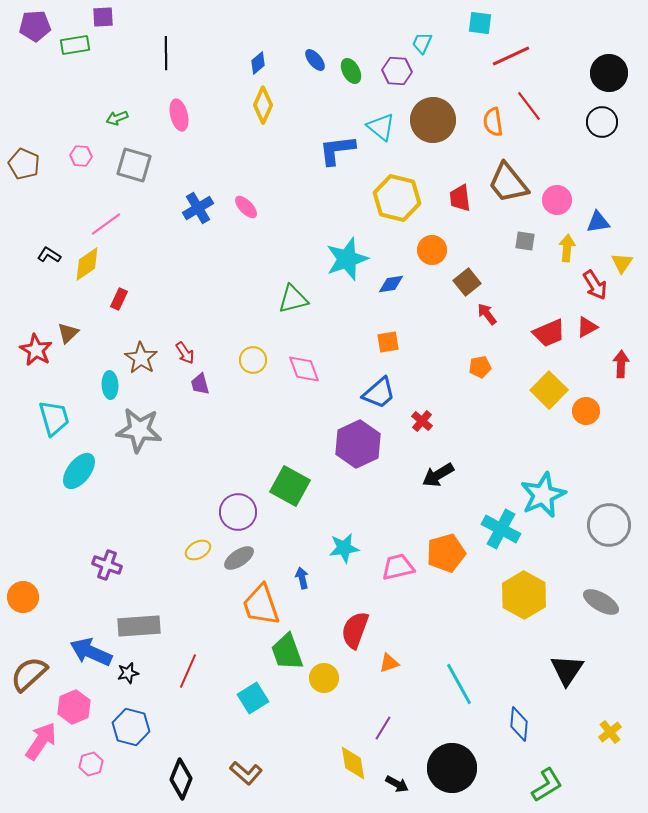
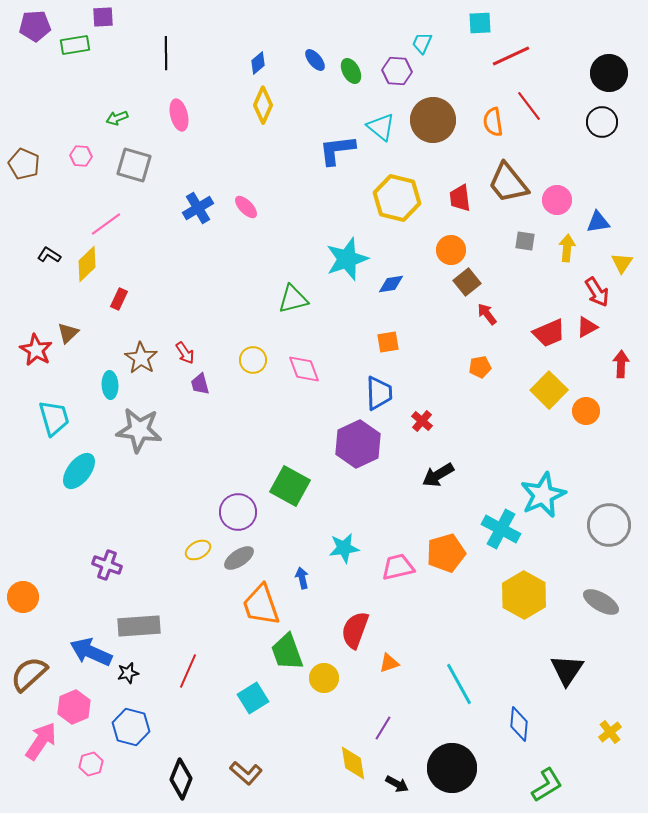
cyan square at (480, 23): rotated 10 degrees counterclockwise
orange circle at (432, 250): moved 19 px right
yellow diamond at (87, 264): rotated 9 degrees counterclockwise
red arrow at (595, 285): moved 2 px right, 7 px down
blue trapezoid at (379, 393): rotated 51 degrees counterclockwise
